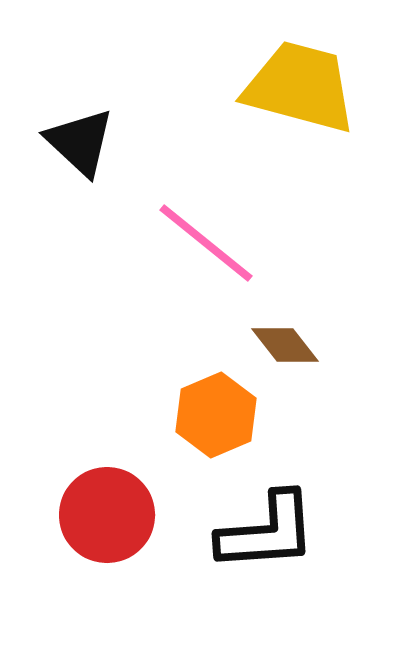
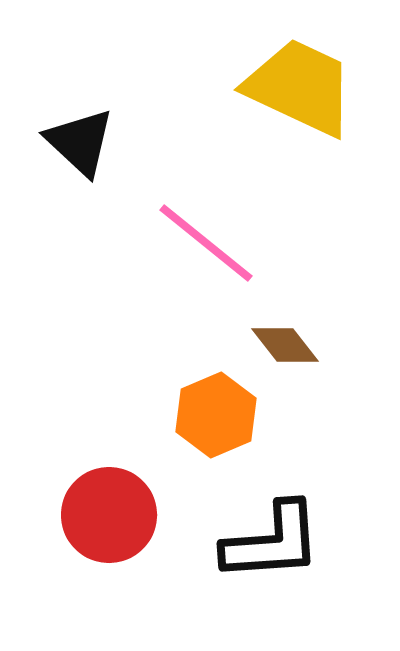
yellow trapezoid: rotated 10 degrees clockwise
red circle: moved 2 px right
black L-shape: moved 5 px right, 10 px down
